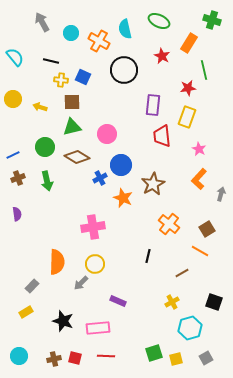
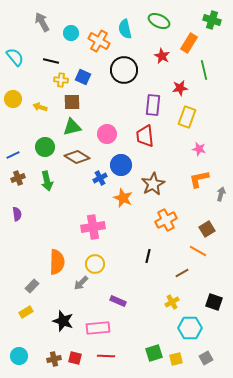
red star at (188, 88): moved 8 px left
red trapezoid at (162, 136): moved 17 px left
pink star at (199, 149): rotated 16 degrees counterclockwise
orange L-shape at (199, 179): rotated 35 degrees clockwise
orange cross at (169, 224): moved 3 px left, 4 px up; rotated 25 degrees clockwise
orange line at (200, 251): moved 2 px left
cyan hexagon at (190, 328): rotated 15 degrees clockwise
